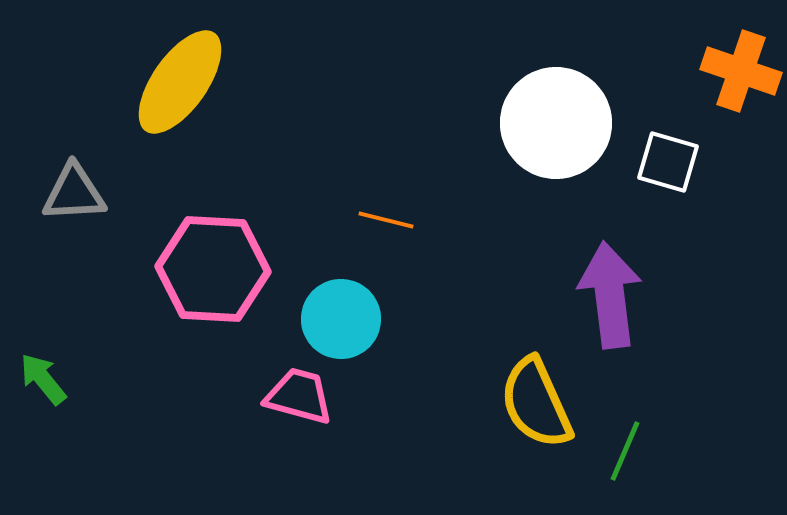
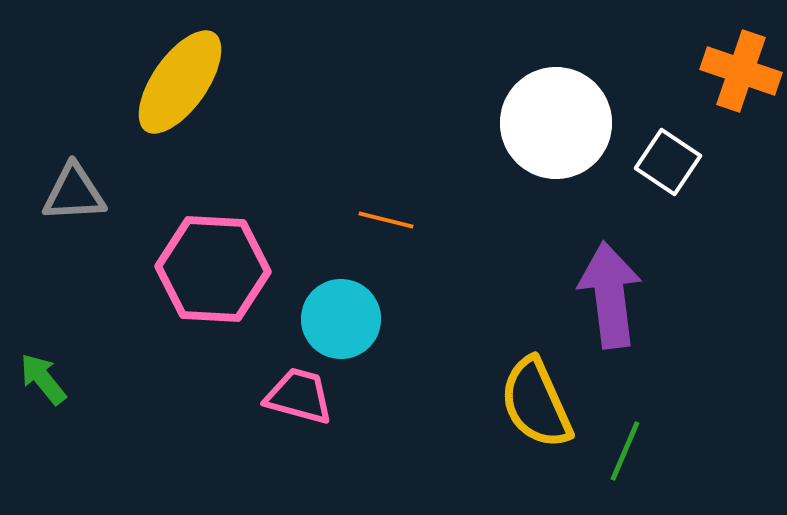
white square: rotated 18 degrees clockwise
